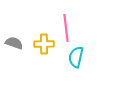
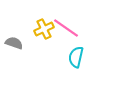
pink line: rotated 48 degrees counterclockwise
yellow cross: moved 15 px up; rotated 24 degrees counterclockwise
